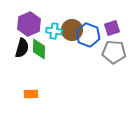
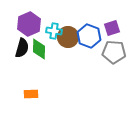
brown circle: moved 4 px left, 7 px down
blue hexagon: moved 1 px right, 1 px down
